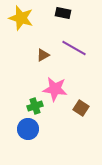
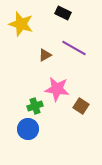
black rectangle: rotated 14 degrees clockwise
yellow star: moved 6 px down
brown triangle: moved 2 px right
pink star: moved 2 px right
brown square: moved 2 px up
